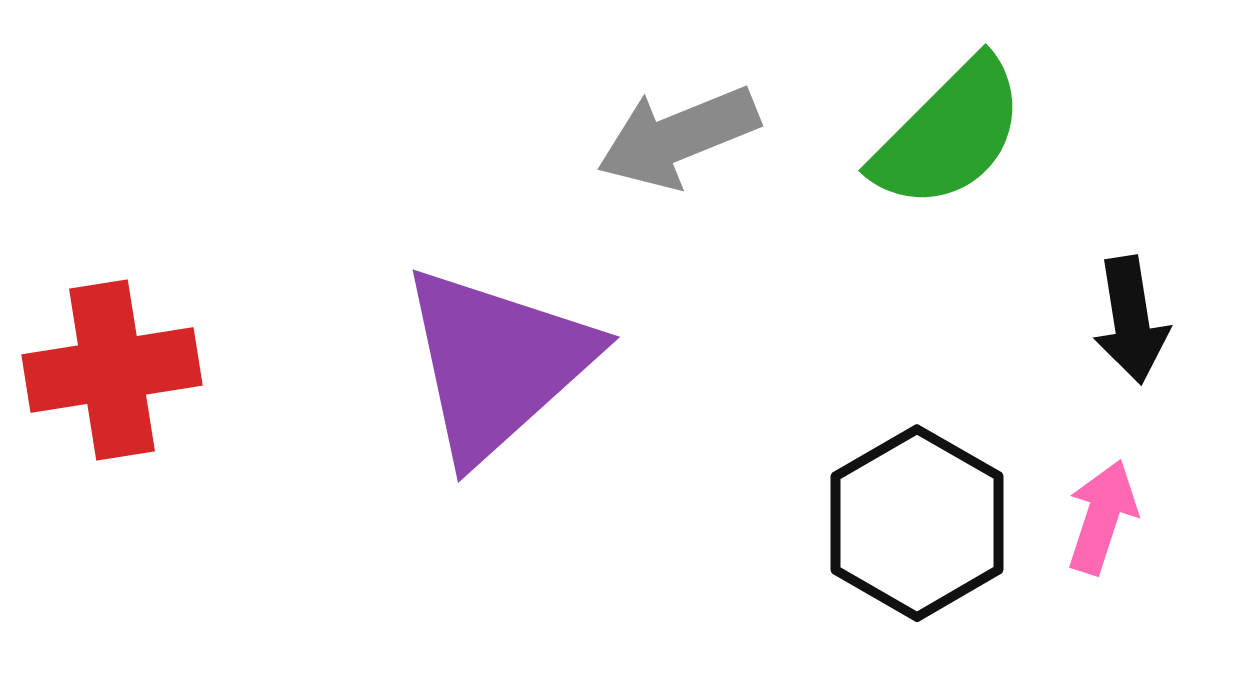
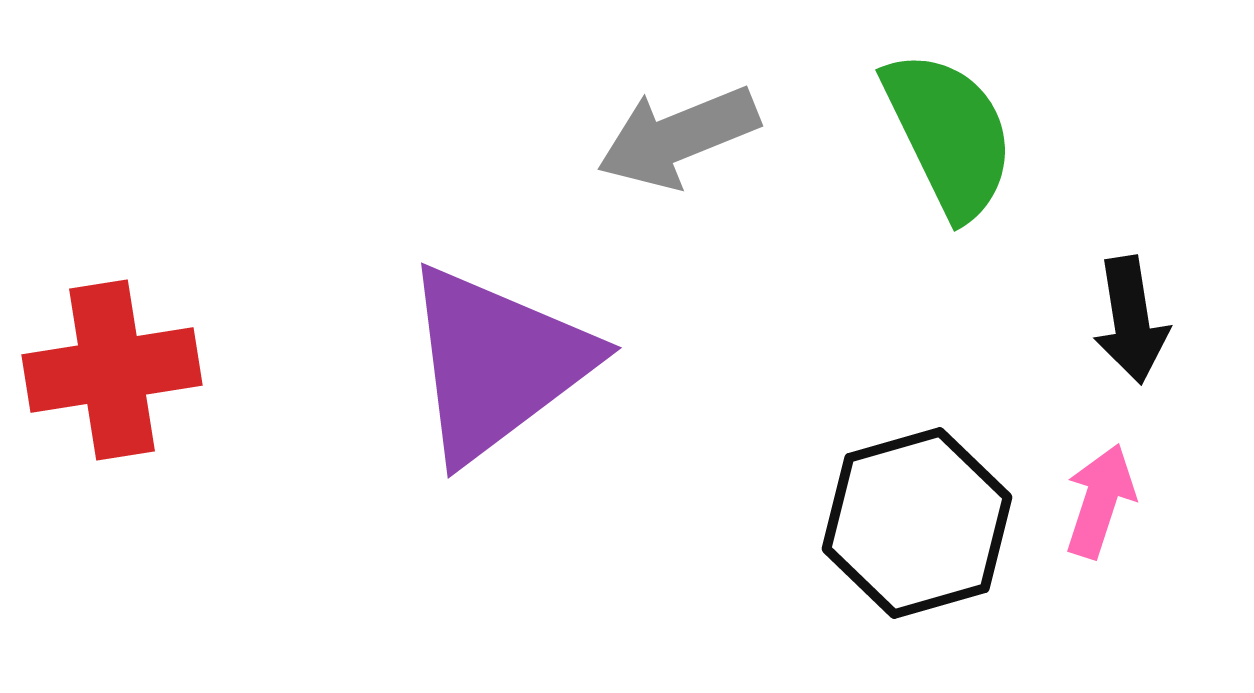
green semicircle: rotated 71 degrees counterclockwise
purple triangle: rotated 5 degrees clockwise
pink arrow: moved 2 px left, 16 px up
black hexagon: rotated 14 degrees clockwise
